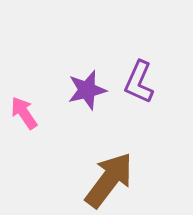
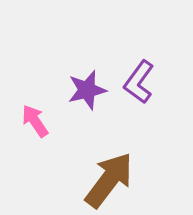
purple L-shape: rotated 12 degrees clockwise
pink arrow: moved 11 px right, 8 px down
